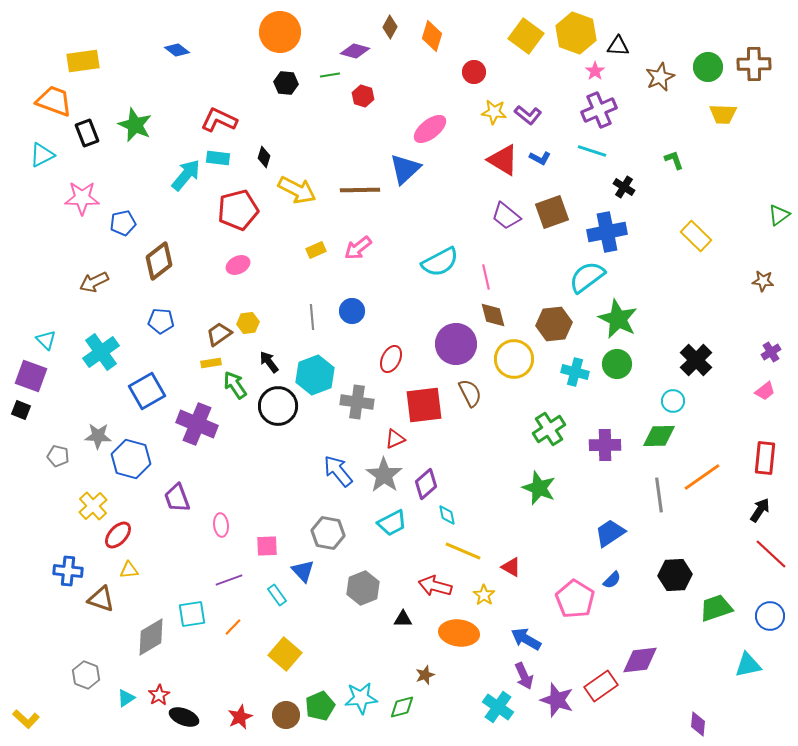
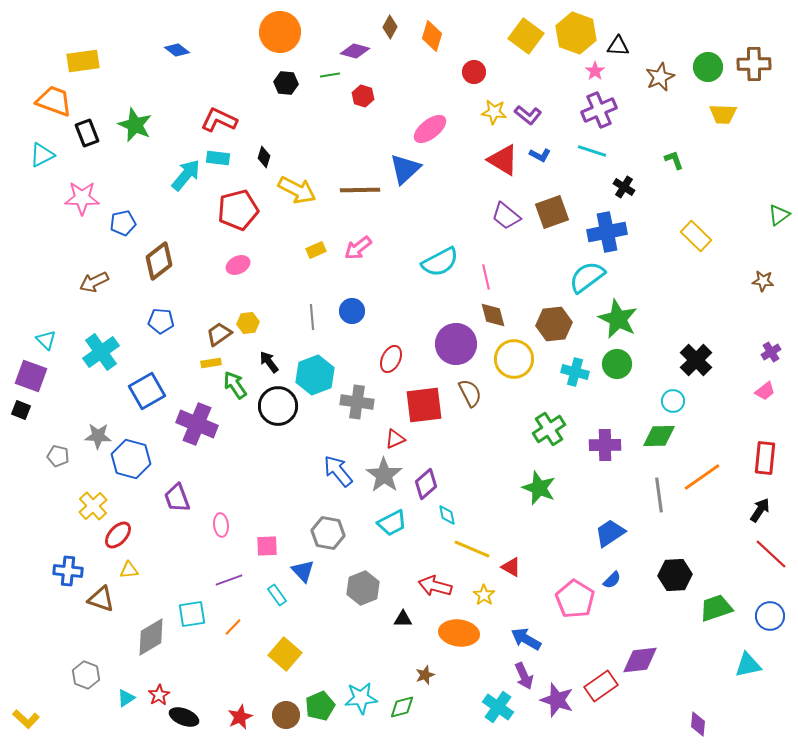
blue L-shape at (540, 158): moved 3 px up
yellow line at (463, 551): moved 9 px right, 2 px up
